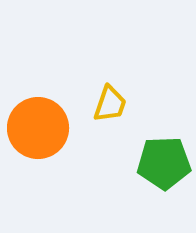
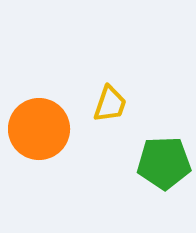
orange circle: moved 1 px right, 1 px down
